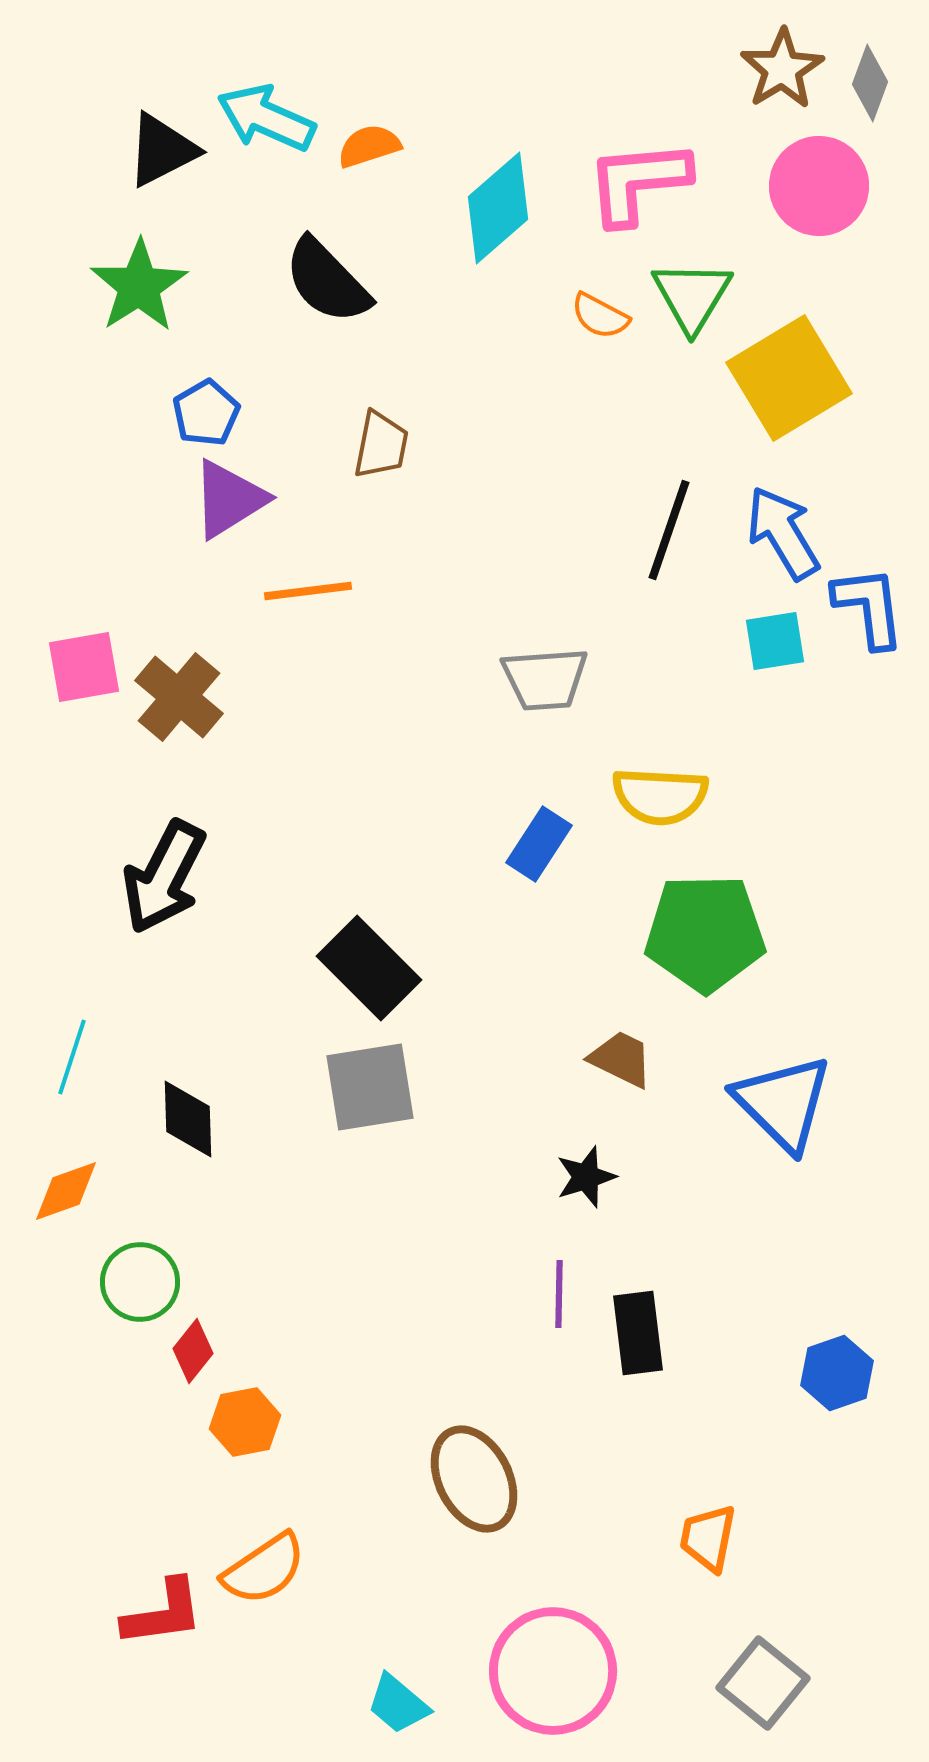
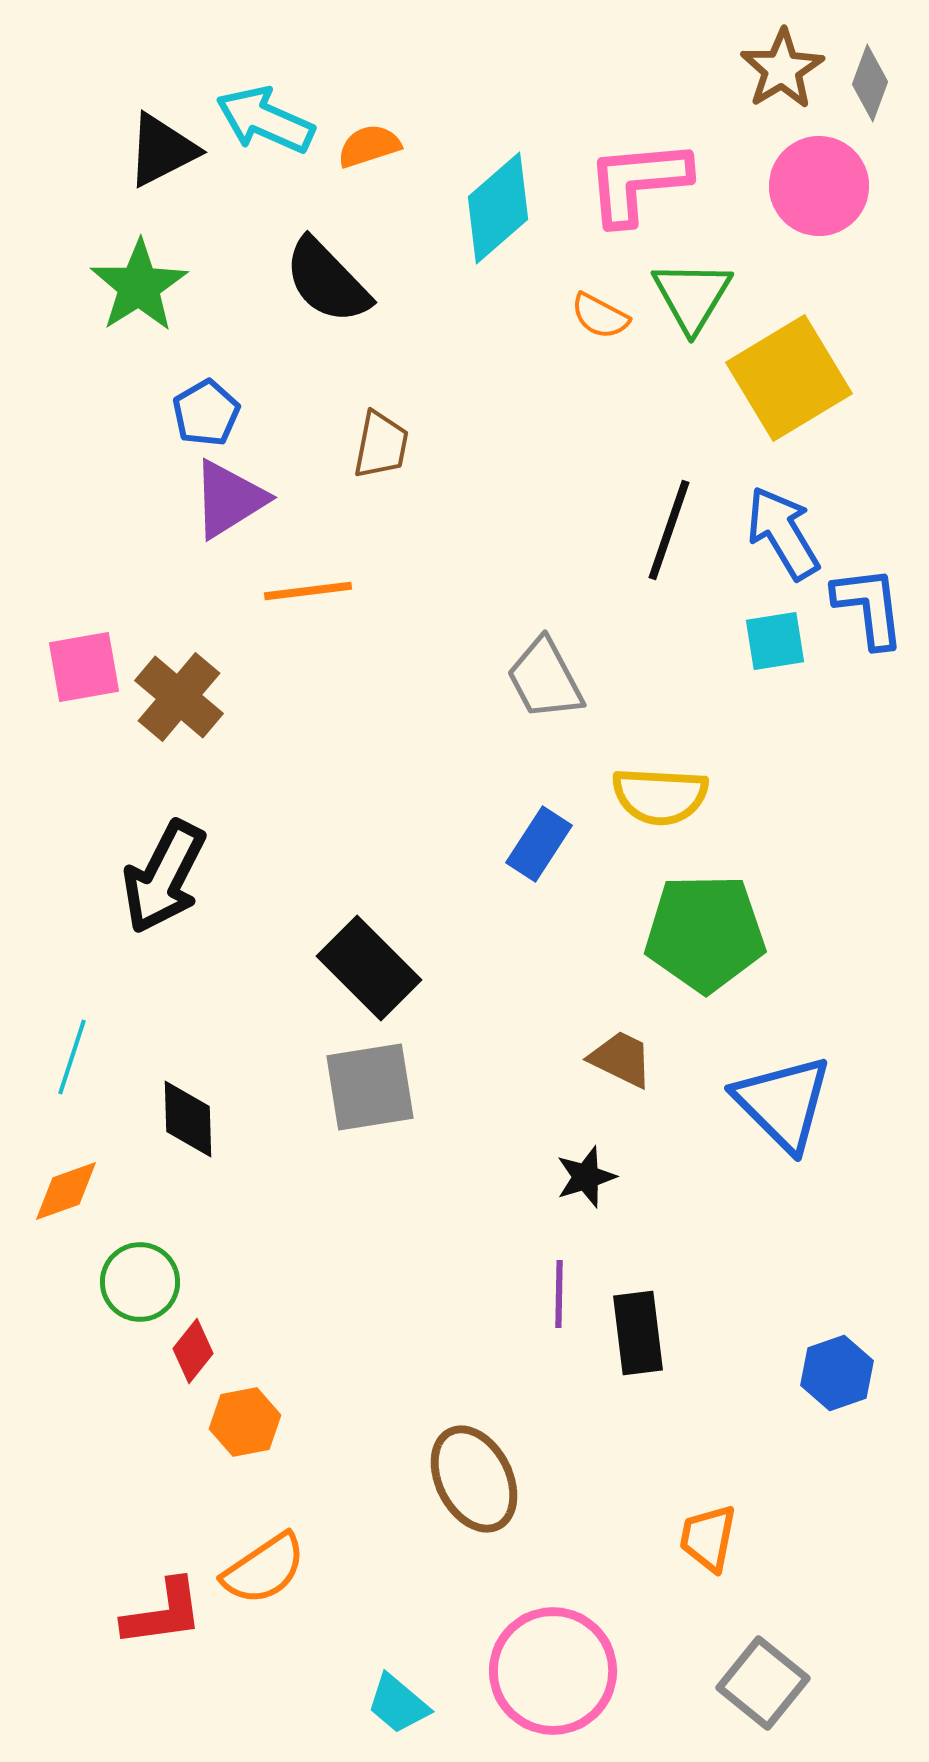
cyan arrow at (266, 118): moved 1 px left, 2 px down
gray trapezoid at (545, 679): rotated 66 degrees clockwise
